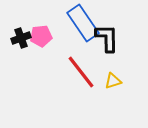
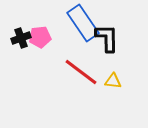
pink pentagon: moved 1 px left, 1 px down
red line: rotated 15 degrees counterclockwise
yellow triangle: rotated 24 degrees clockwise
